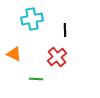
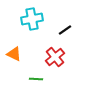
black line: rotated 56 degrees clockwise
red cross: moved 2 px left
